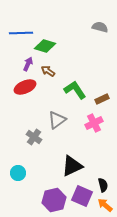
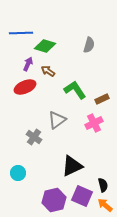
gray semicircle: moved 11 px left, 18 px down; rotated 91 degrees clockwise
